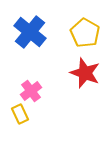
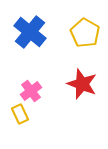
red star: moved 3 px left, 11 px down
